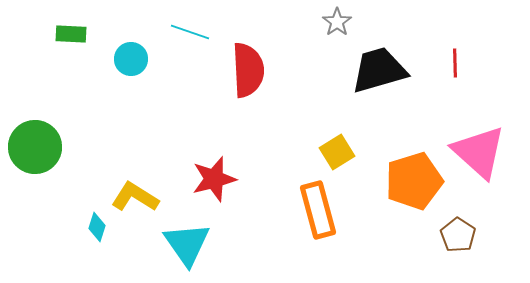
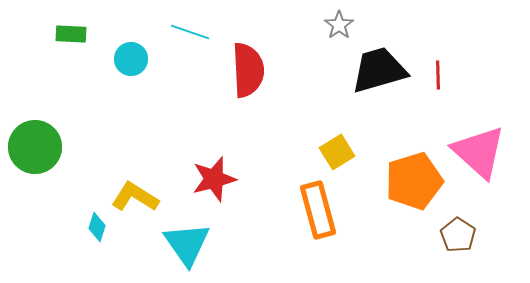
gray star: moved 2 px right, 3 px down
red line: moved 17 px left, 12 px down
